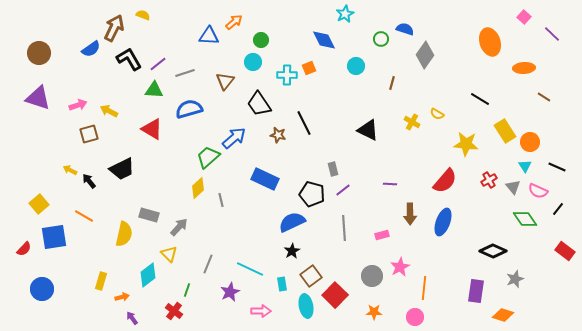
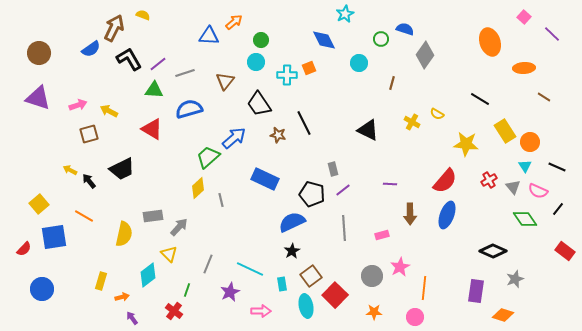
cyan circle at (253, 62): moved 3 px right
cyan circle at (356, 66): moved 3 px right, 3 px up
gray rectangle at (149, 215): moved 4 px right, 1 px down; rotated 24 degrees counterclockwise
blue ellipse at (443, 222): moved 4 px right, 7 px up
